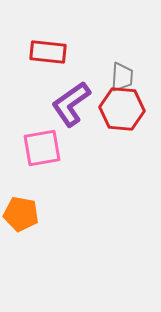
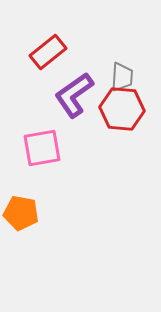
red rectangle: rotated 45 degrees counterclockwise
purple L-shape: moved 3 px right, 9 px up
orange pentagon: moved 1 px up
